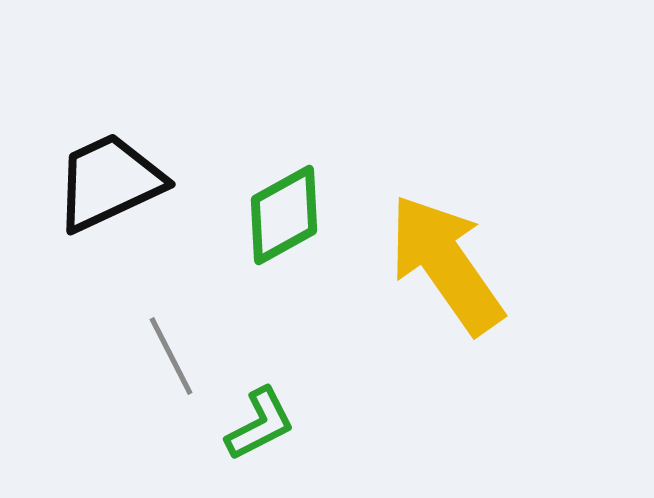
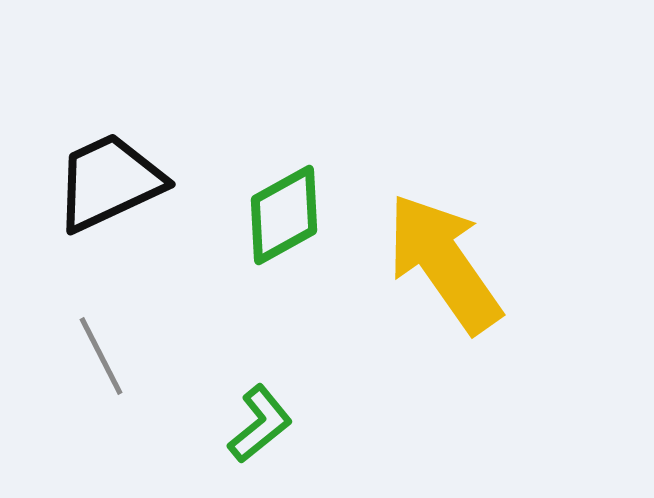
yellow arrow: moved 2 px left, 1 px up
gray line: moved 70 px left
green L-shape: rotated 12 degrees counterclockwise
